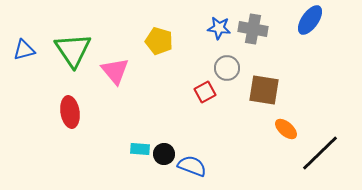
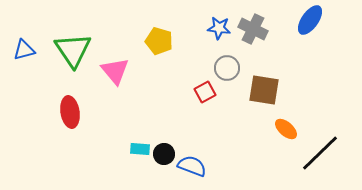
gray cross: rotated 16 degrees clockwise
